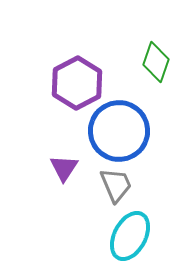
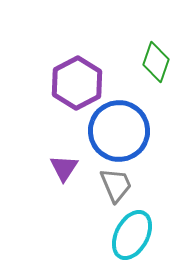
cyan ellipse: moved 2 px right, 1 px up
